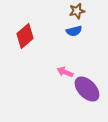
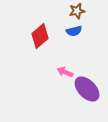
red diamond: moved 15 px right
